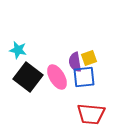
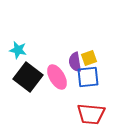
blue square: moved 4 px right
